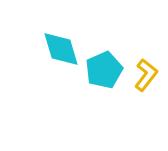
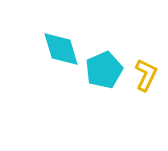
yellow L-shape: rotated 12 degrees counterclockwise
